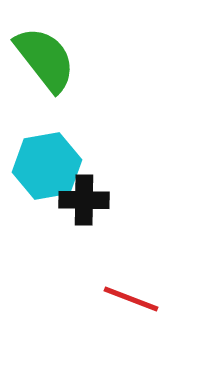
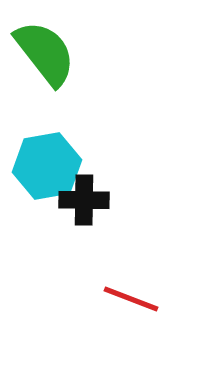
green semicircle: moved 6 px up
